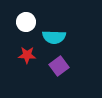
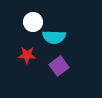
white circle: moved 7 px right
